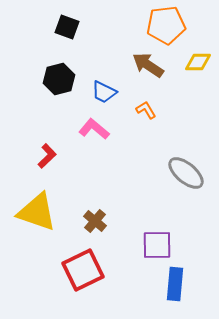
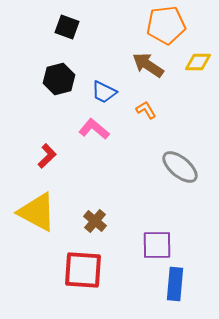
gray ellipse: moved 6 px left, 6 px up
yellow triangle: rotated 9 degrees clockwise
red square: rotated 30 degrees clockwise
